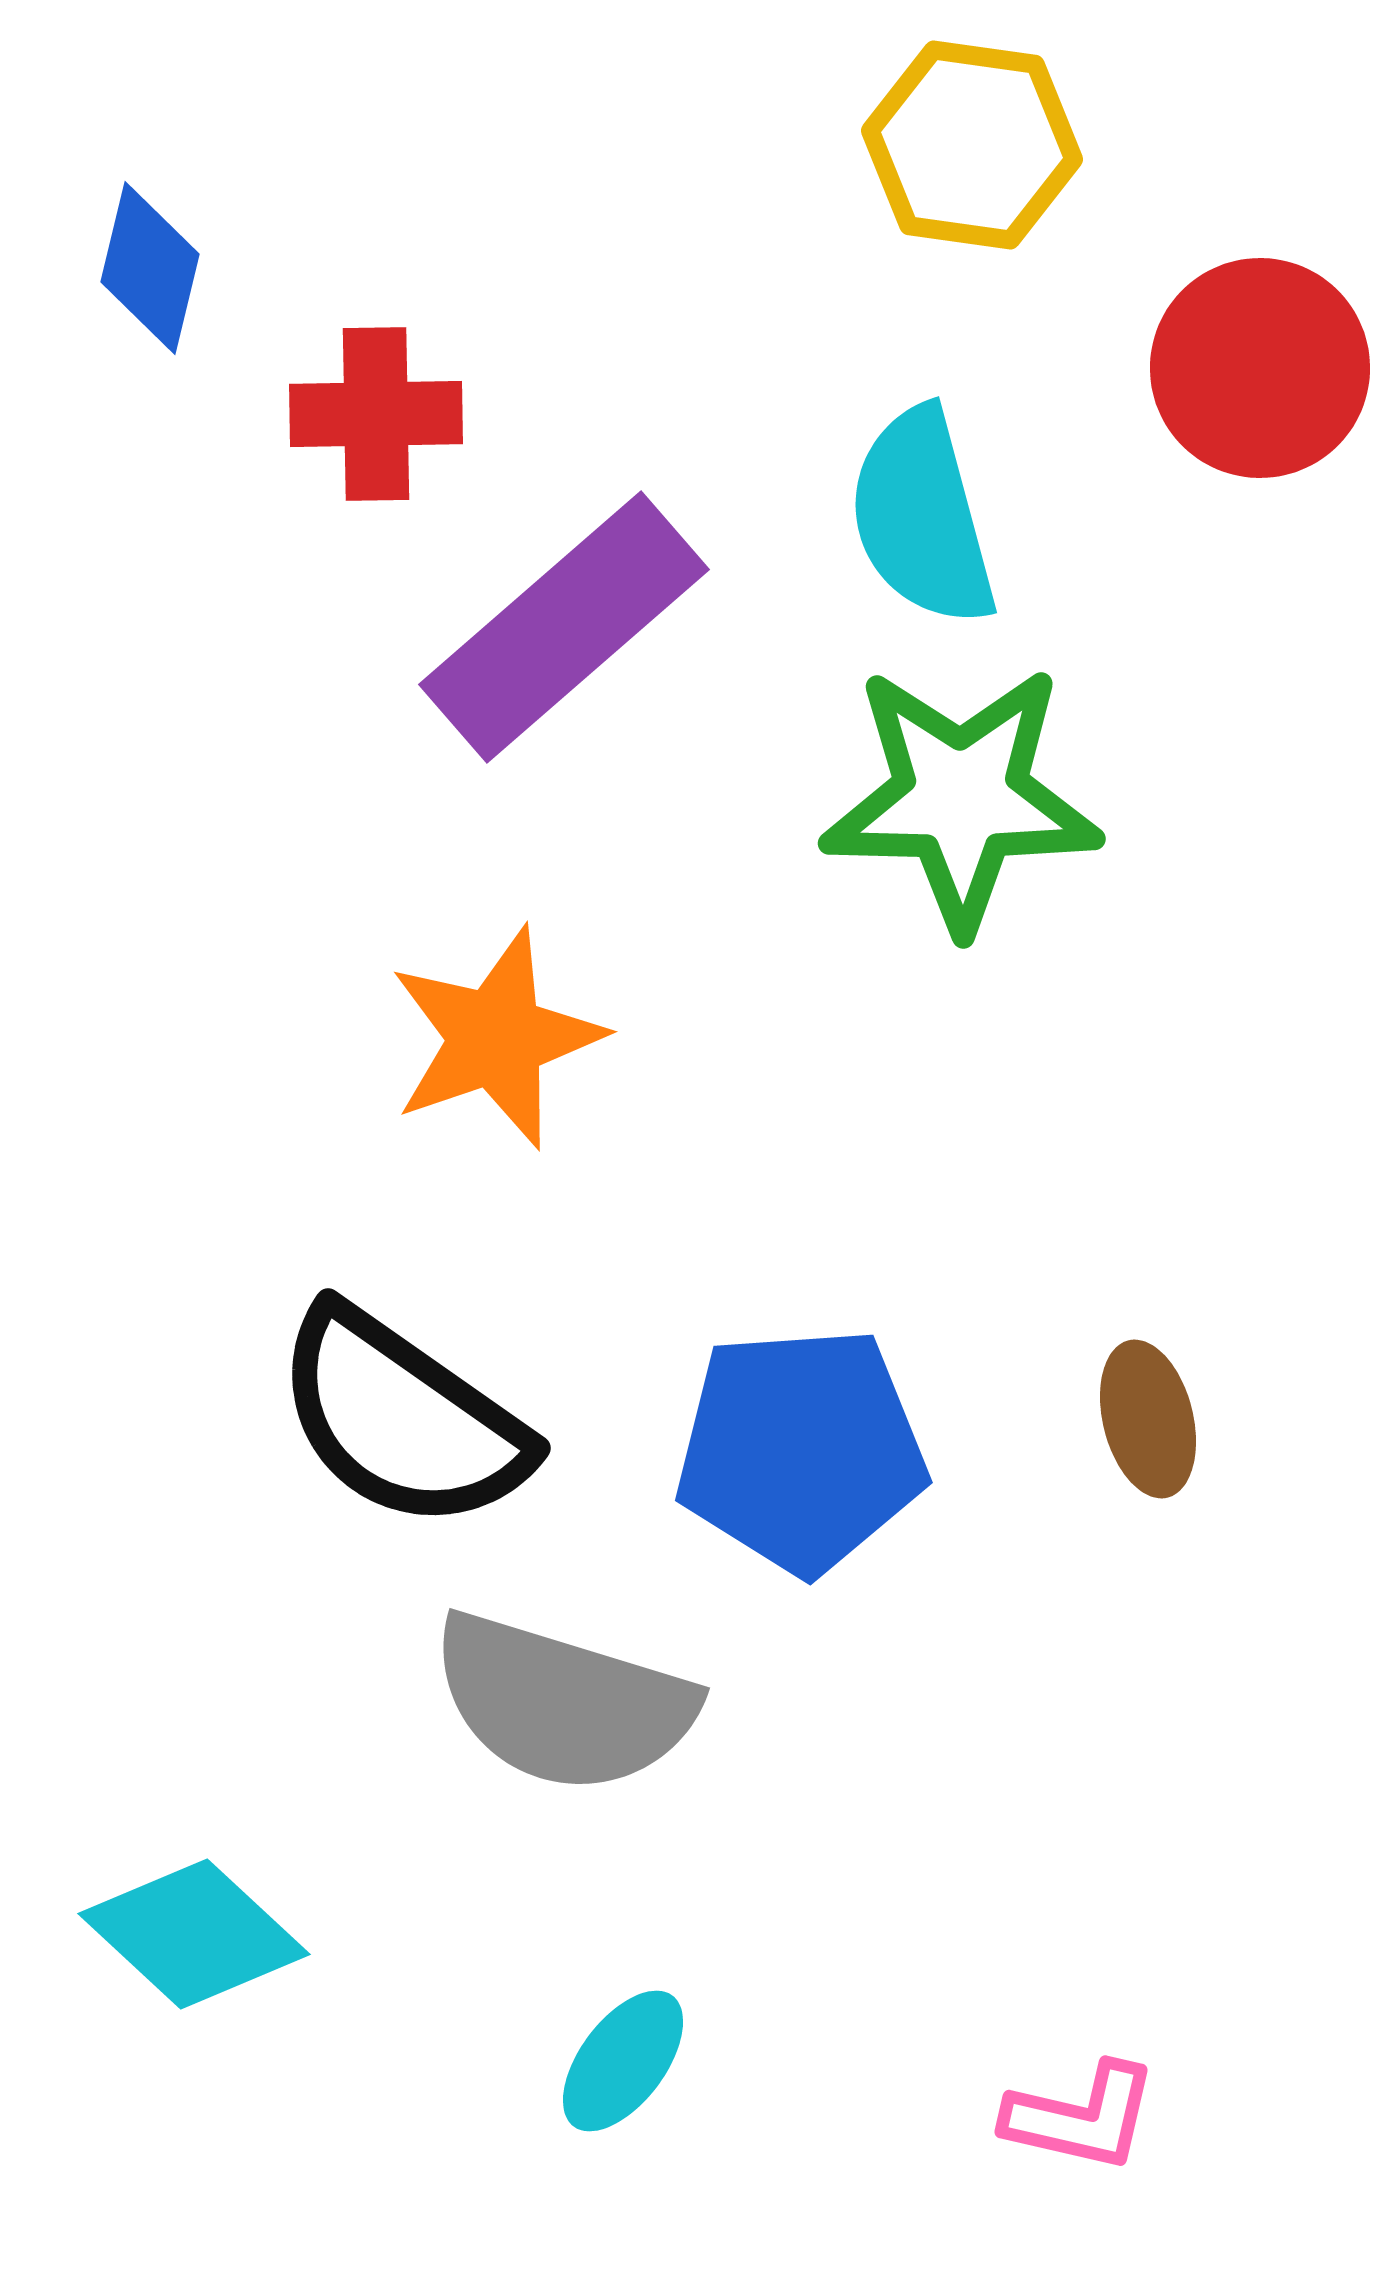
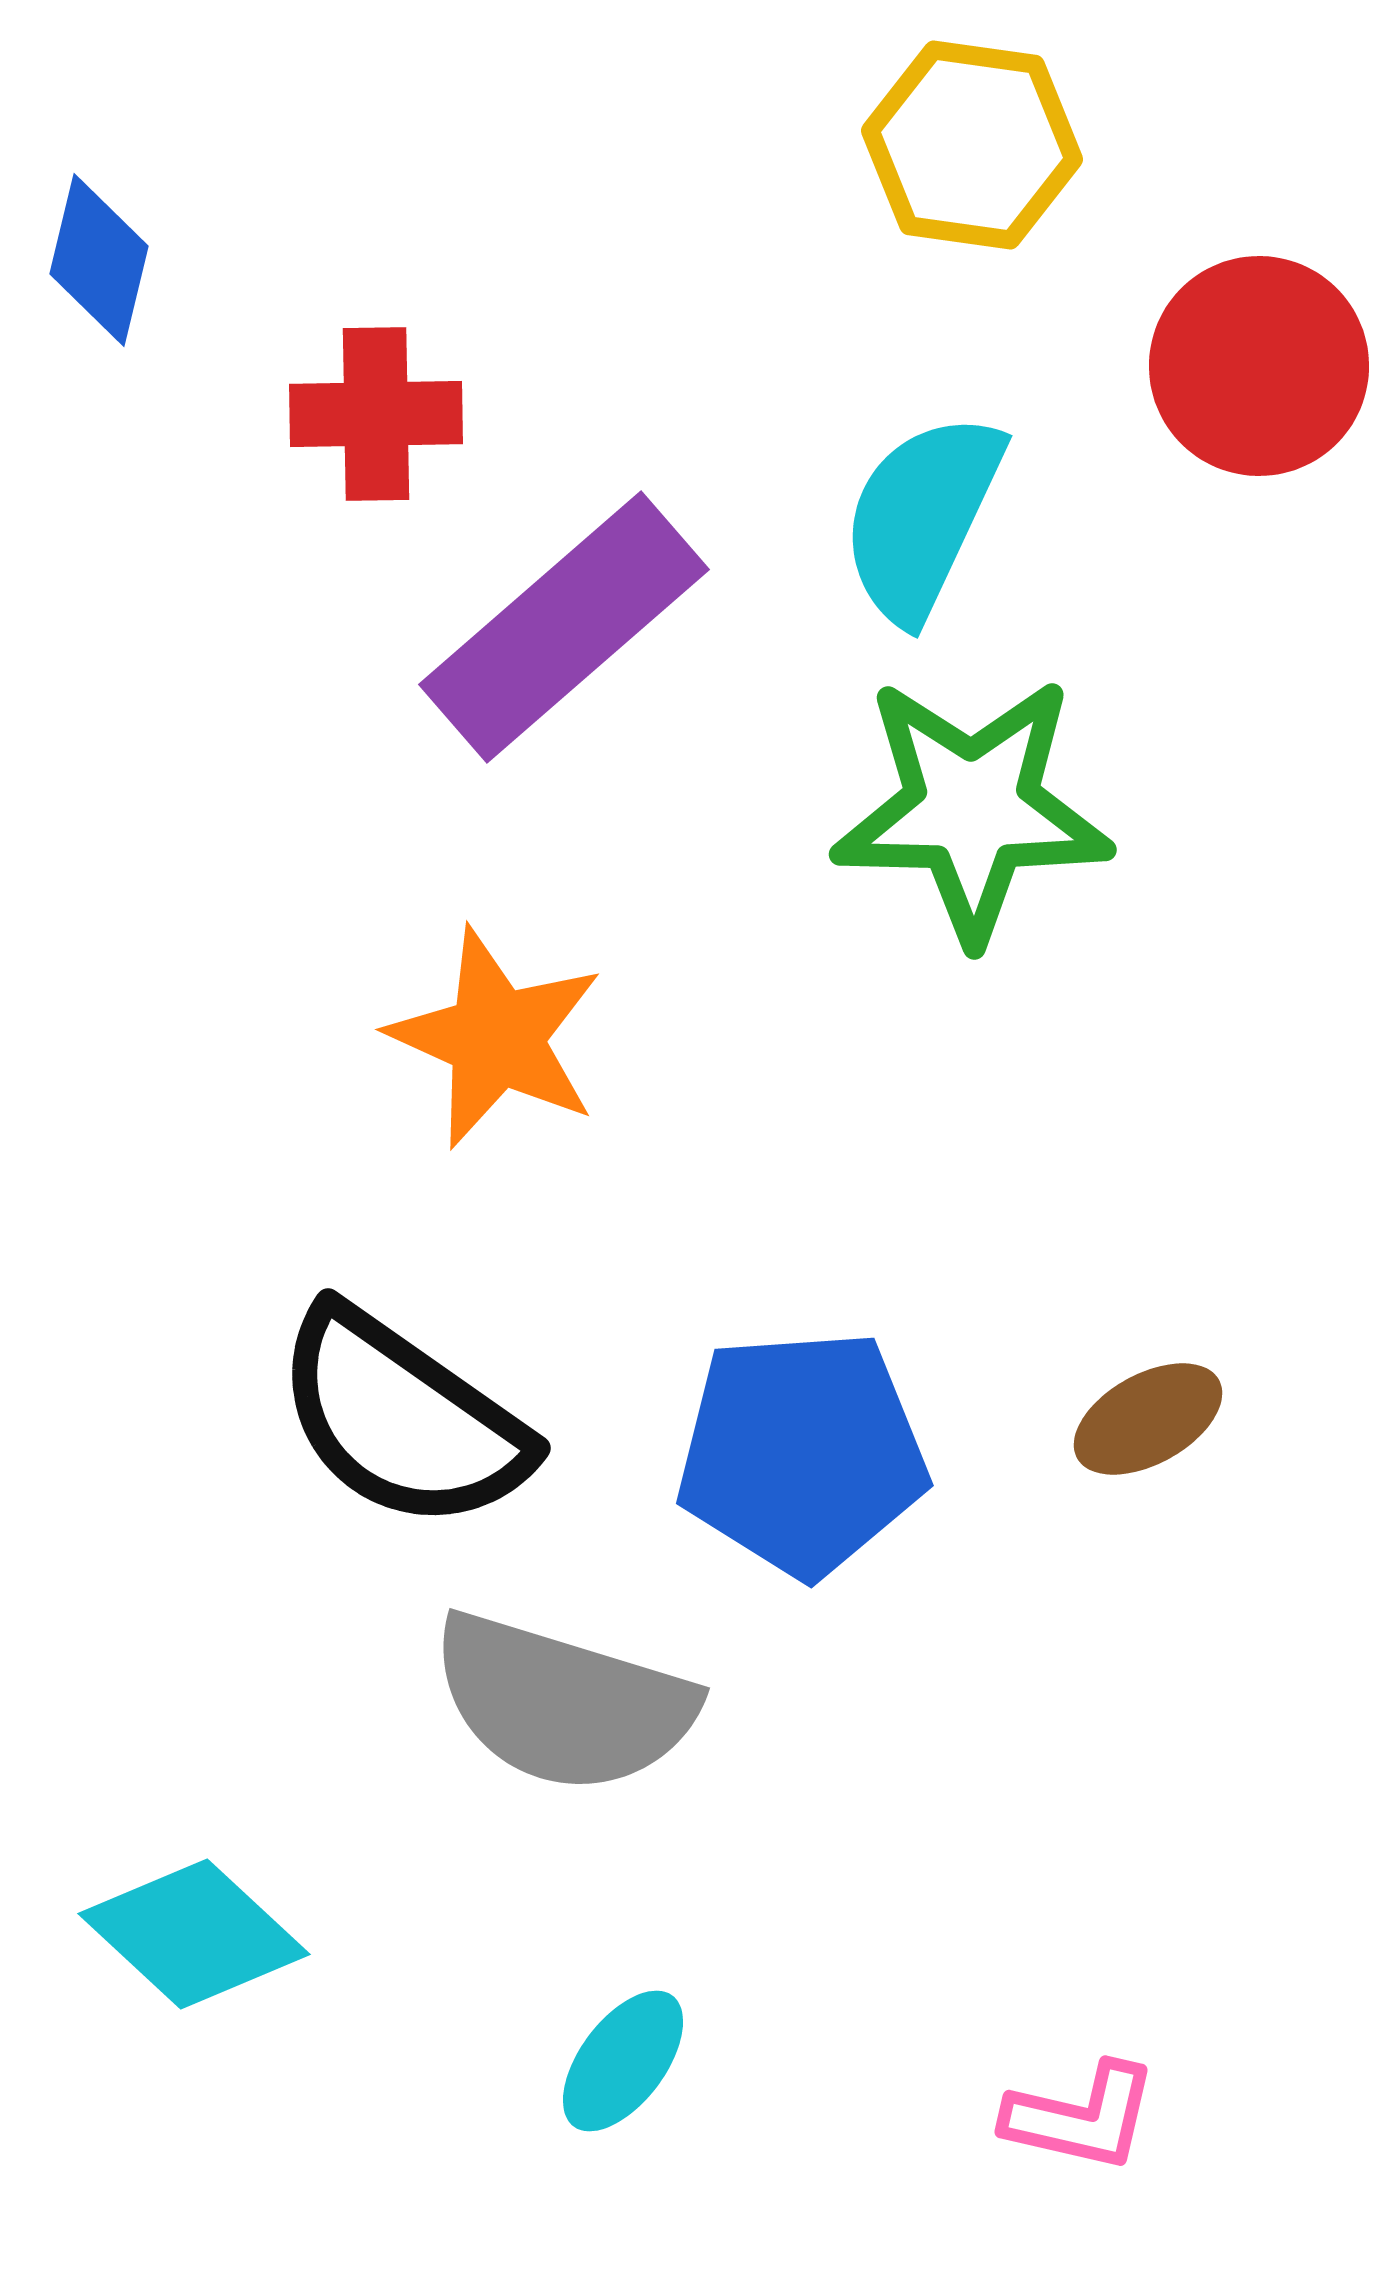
blue diamond: moved 51 px left, 8 px up
red circle: moved 1 px left, 2 px up
cyan semicircle: rotated 40 degrees clockwise
green star: moved 11 px right, 11 px down
orange star: rotated 29 degrees counterclockwise
brown ellipse: rotated 75 degrees clockwise
blue pentagon: moved 1 px right, 3 px down
